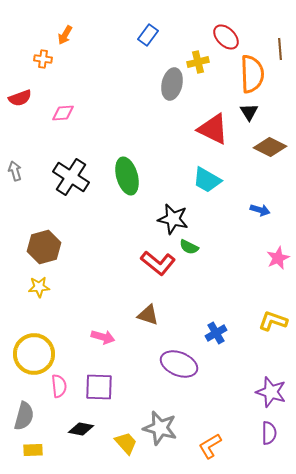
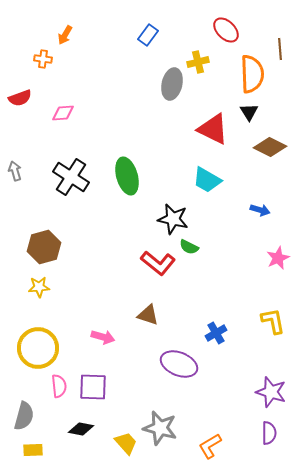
red ellipse: moved 7 px up
yellow L-shape: rotated 60 degrees clockwise
yellow circle: moved 4 px right, 6 px up
purple square: moved 6 px left
